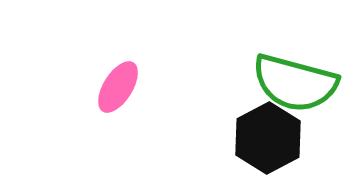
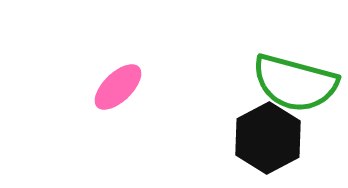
pink ellipse: rotated 14 degrees clockwise
